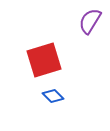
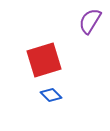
blue diamond: moved 2 px left, 1 px up
